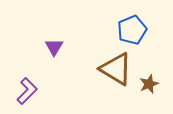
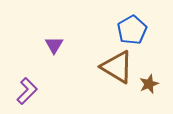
blue pentagon: rotated 8 degrees counterclockwise
purple triangle: moved 2 px up
brown triangle: moved 1 px right, 2 px up
